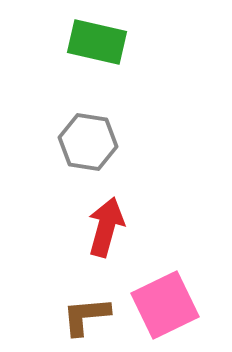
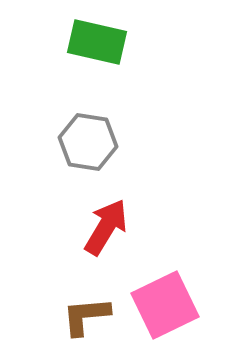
red arrow: rotated 16 degrees clockwise
